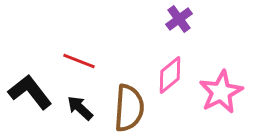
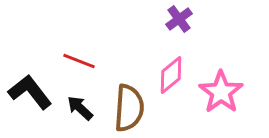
pink diamond: moved 1 px right
pink star: rotated 9 degrees counterclockwise
